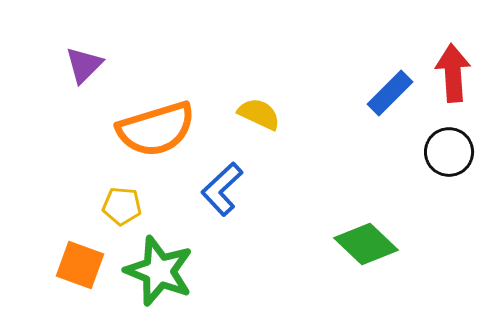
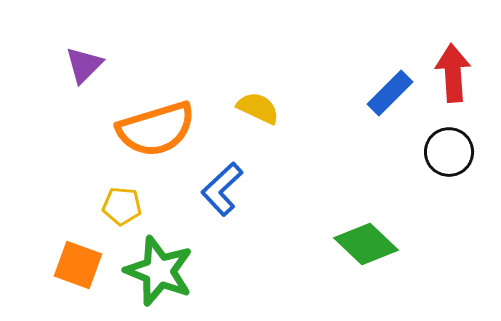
yellow semicircle: moved 1 px left, 6 px up
orange square: moved 2 px left
